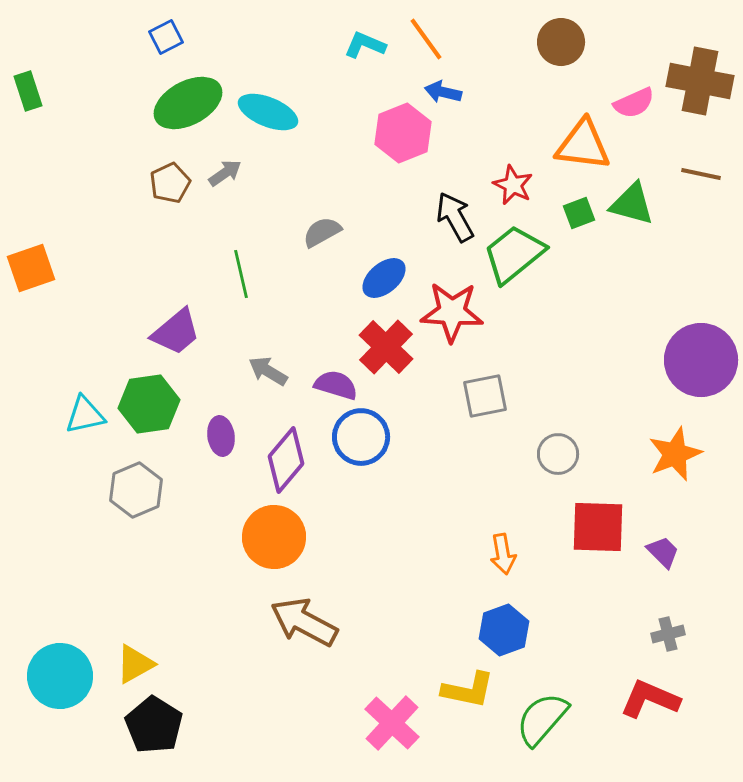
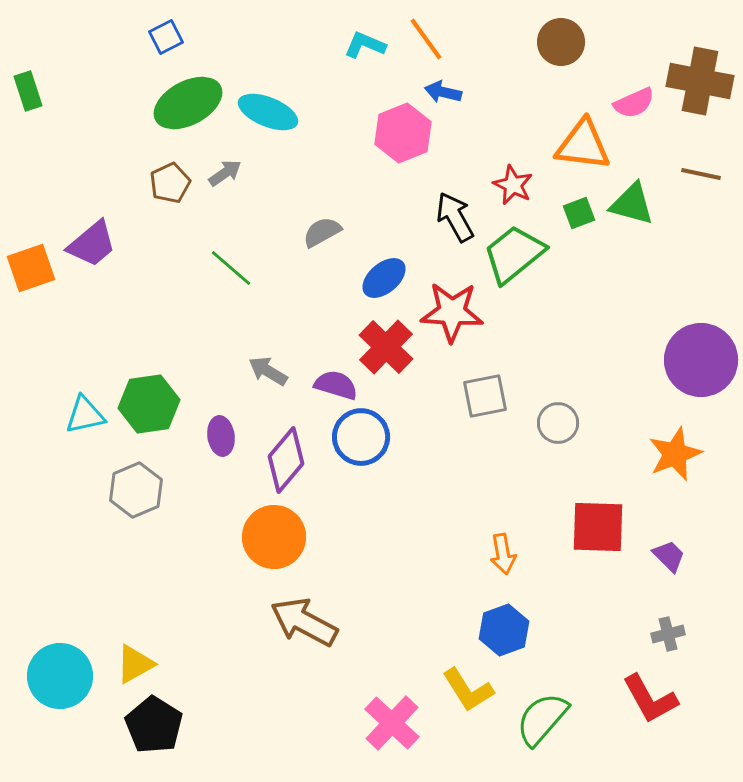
green line at (241, 274): moved 10 px left, 6 px up; rotated 36 degrees counterclockwise
purple trapezoid at (176, 332): moved 84 px left, 88 px up
gray circle at (558, 454): moved 31 px up
purple trapezoid at (663, 552): moved 6 px right, 4 px down
yellow L-shape at (468, 690): rotated 46 degrees clockwise
red L-shape at (650, 699): rotated 142 degrees counterclockwise
